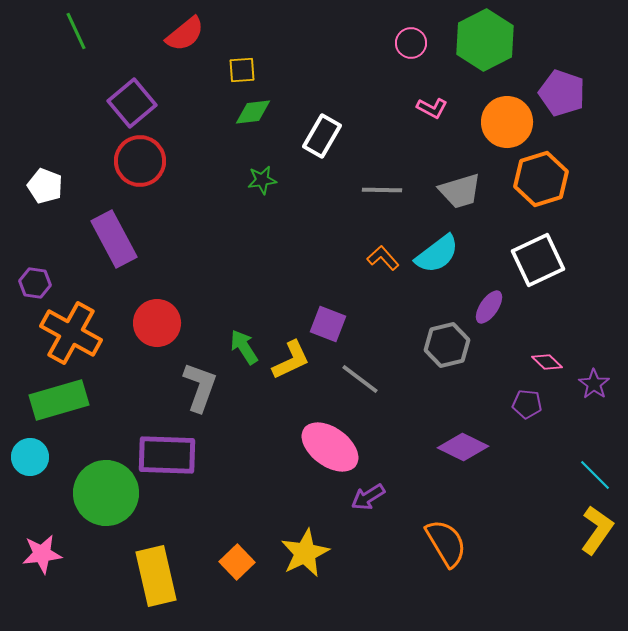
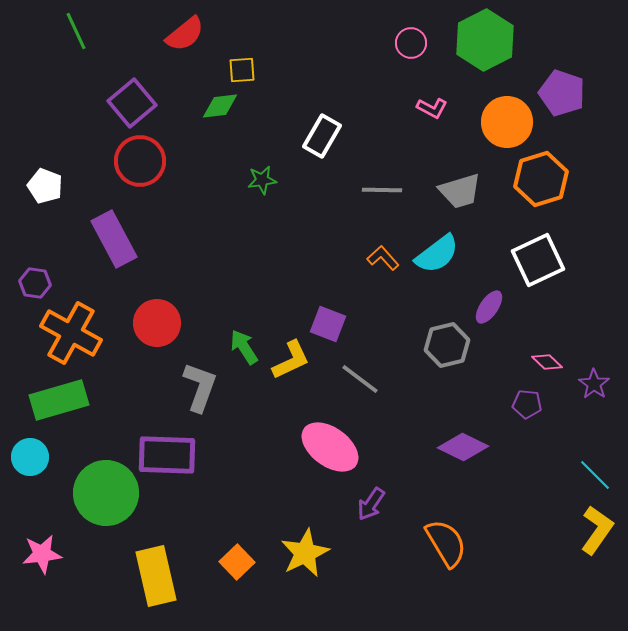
green diamond at (253, 112): moved 33 px left, 6 px up
purple arrow at (368, 497): moved 3 px right, 7 px down; rotated 24 degrees counterclockwise
